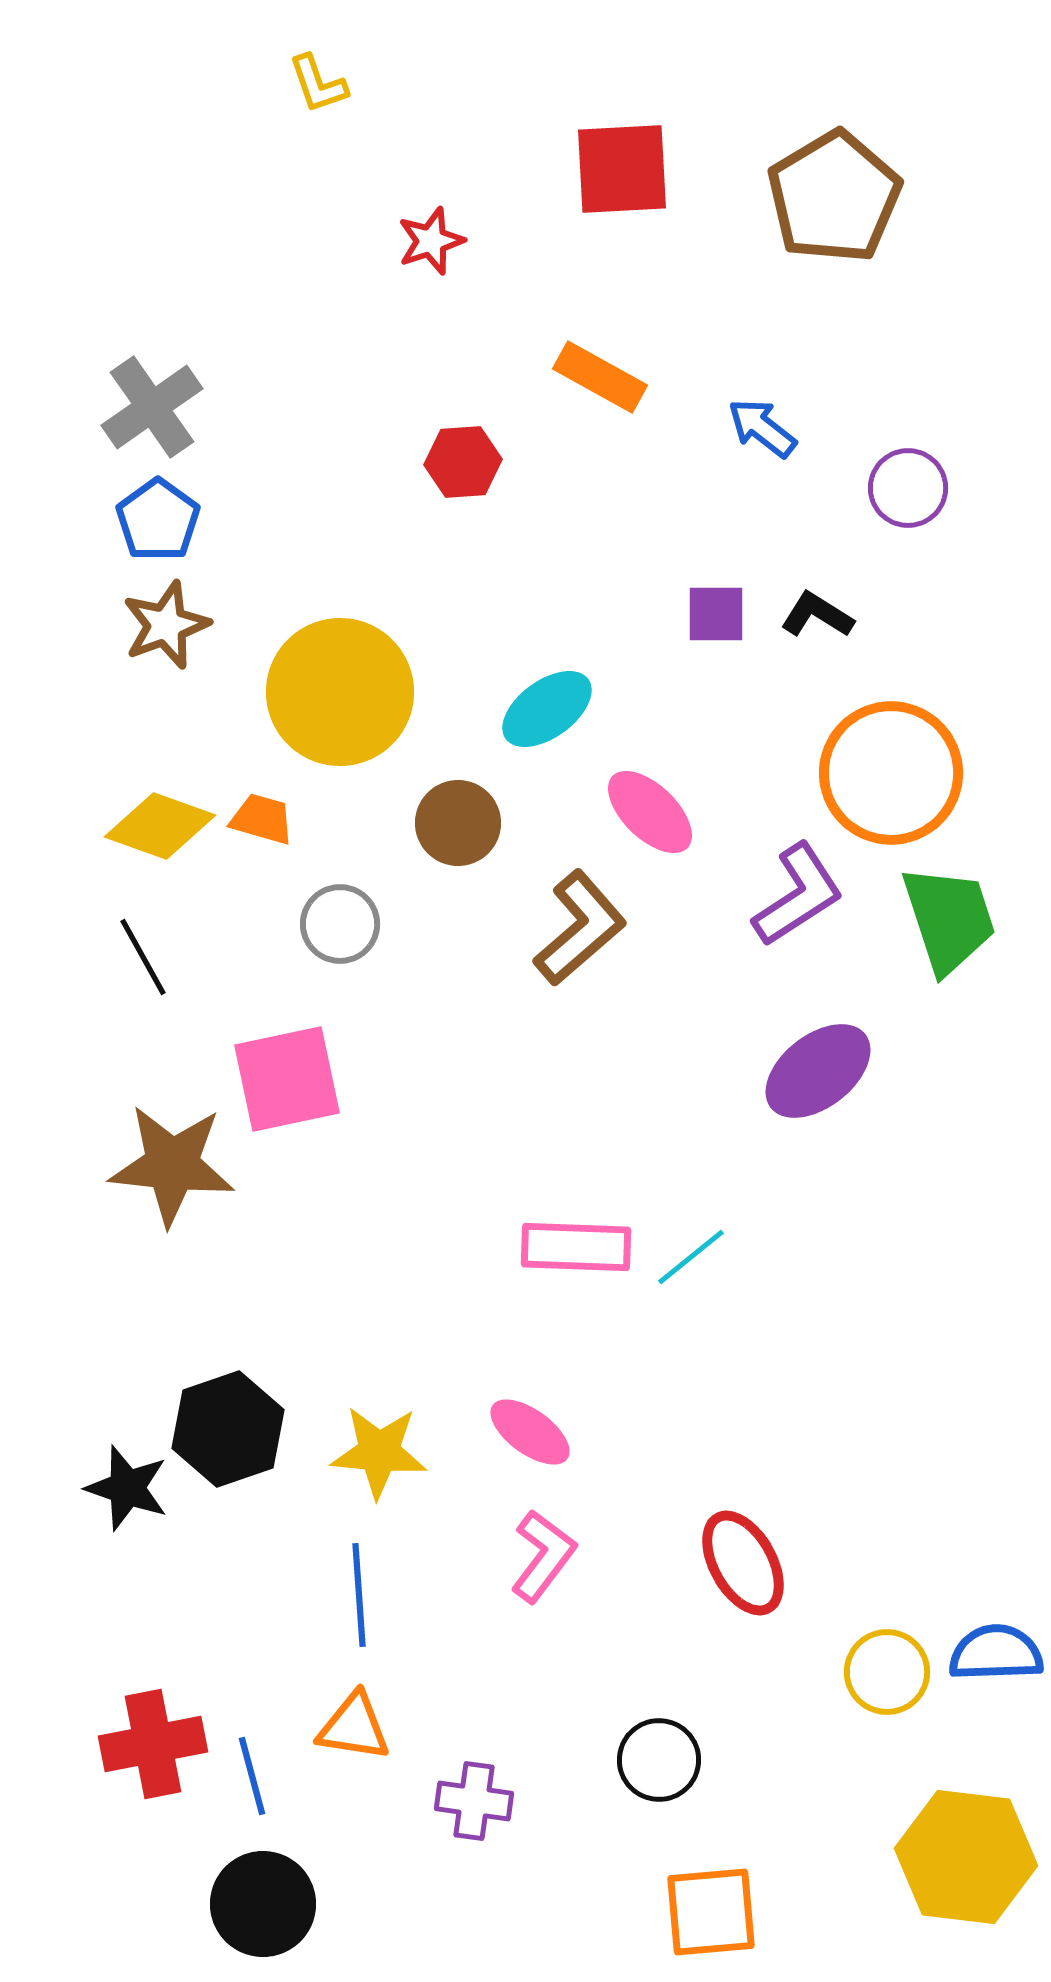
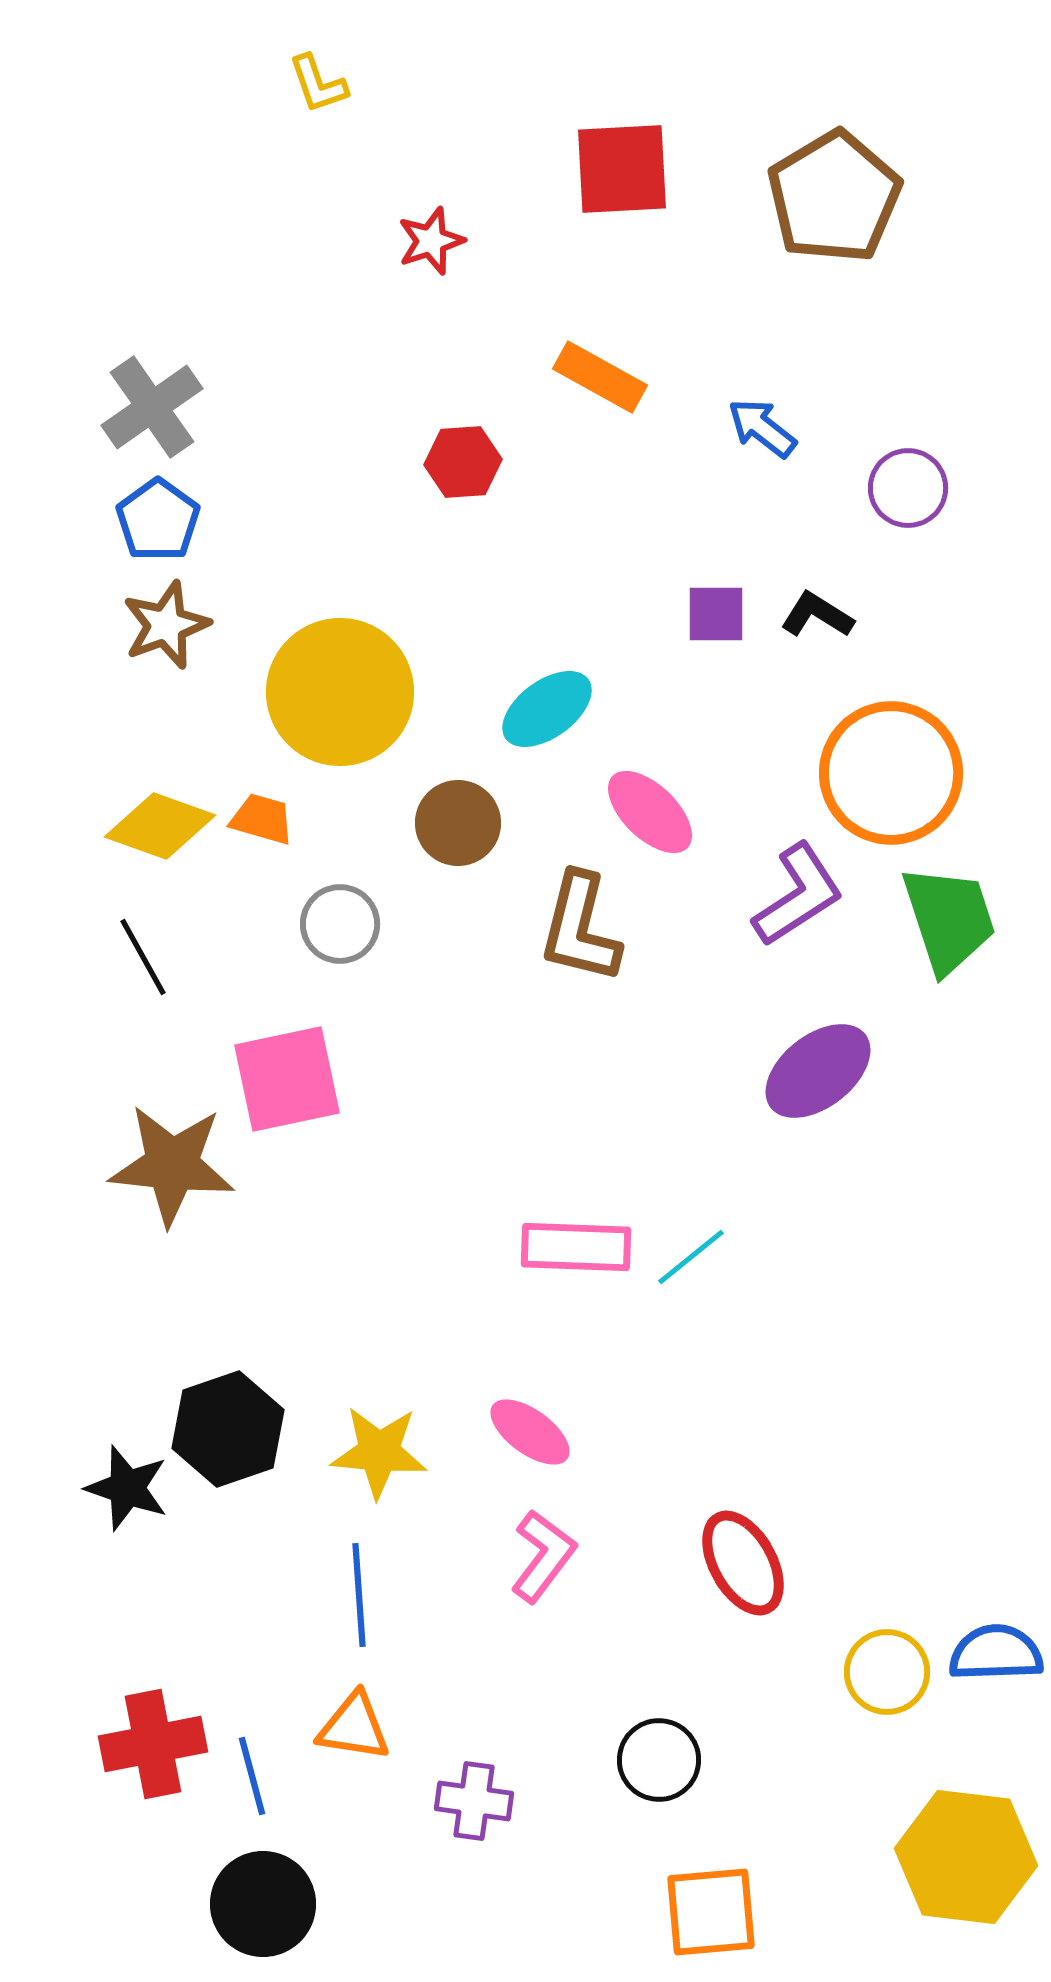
brown L-shape at (580, 928): rotated 145 degrees clockwise
